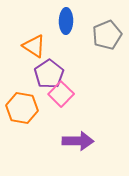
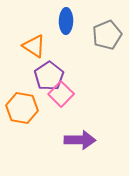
purple pentagon: moved 2 px down
purple arrow: moved 2 px right, 1 px up
